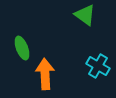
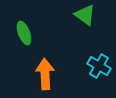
green ellipse: moved 2 px right, 15 px up
cyan cross: moved 1 px right
